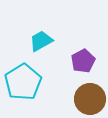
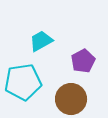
cyan pentagon: rotated 24 degrees clockwise
brown circle: moved 19 px left
